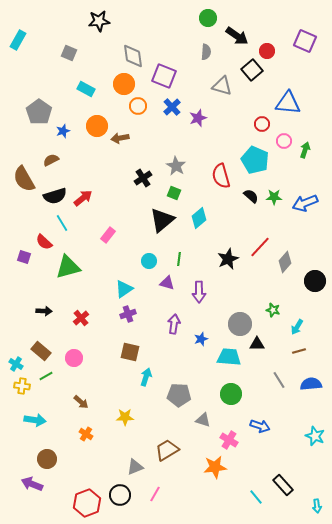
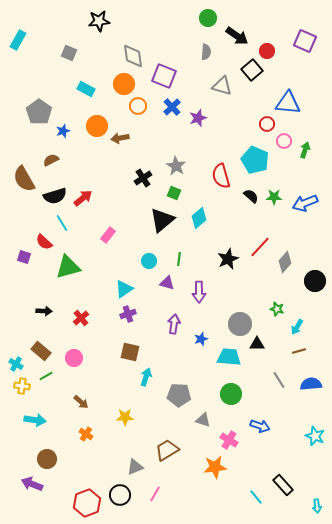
red circle at (262, 124): moved 5 px right
green star at (273, 310): moved 4 px right, 1 px up
